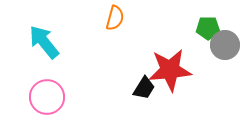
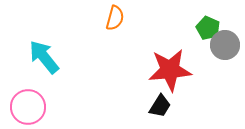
green pentagon: rotated 25 degrees clockwise
cyan arrow: moved 15 px down
black trapezoid: moved 16 px right, 18 px down
pink circle: moved 19 px left, 10 px down
